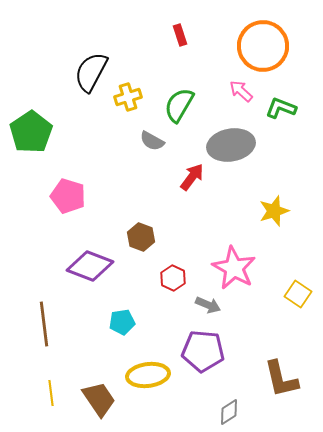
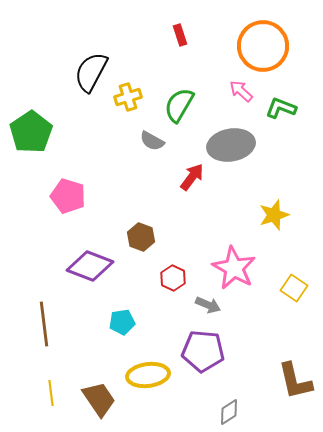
yellow star: moved 4 px down
yellow square: moved 4 px left, 6 px up
brown L-shape: moved 14 px right, 2 px down
